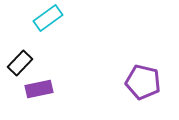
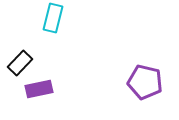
cyan rectangle: moved 5 px right; rotated 40 degrees counterclockwise
purple pentagon: moved 2 px right
